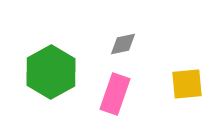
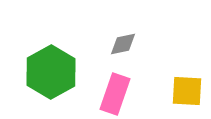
yellow square: moved 7 px down; rotated 8 degrees clockwise
